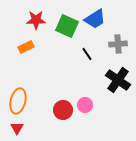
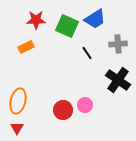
black line: moved 1 px up
